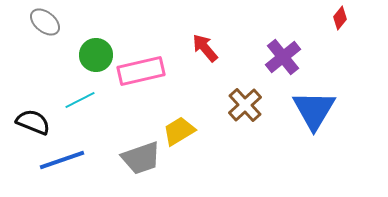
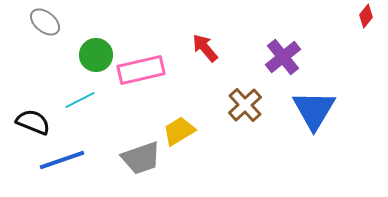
red diamond: moved 26 px right, 2 px up
pink rectangle: moved 1 px up
